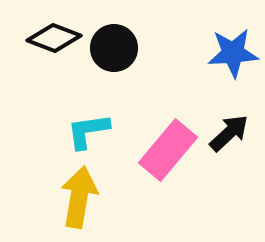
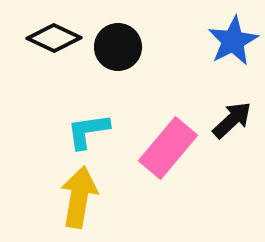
black diamond: rotated 4 degrees clockwise
black circle: moved 4 px right, 1 px up
blue star: moved 12 px up; rotated 24 degrees counterclockwise
black arrow: moved 3 px right, 13 px up
pink rectangle: moved 2 px up
